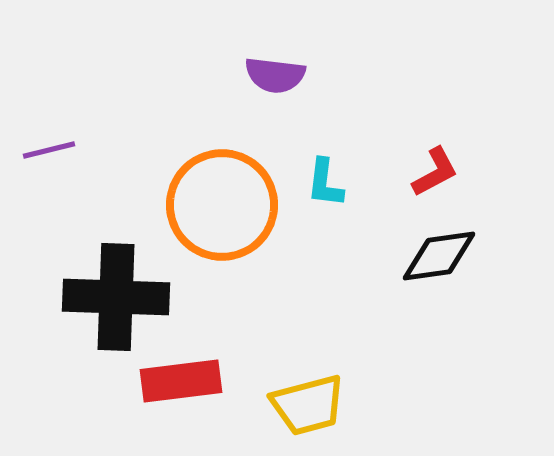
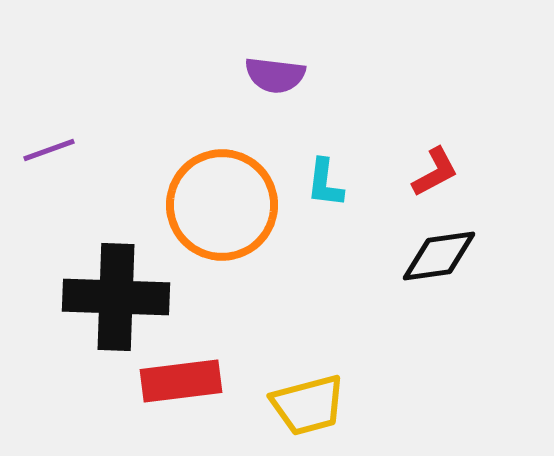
purple line: rotated 6 degrees counterclockwise
